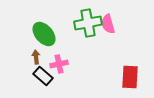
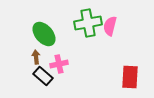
pink semicircle: moved 2 px right, 2 px down; rotated 30 degrees clockwise
